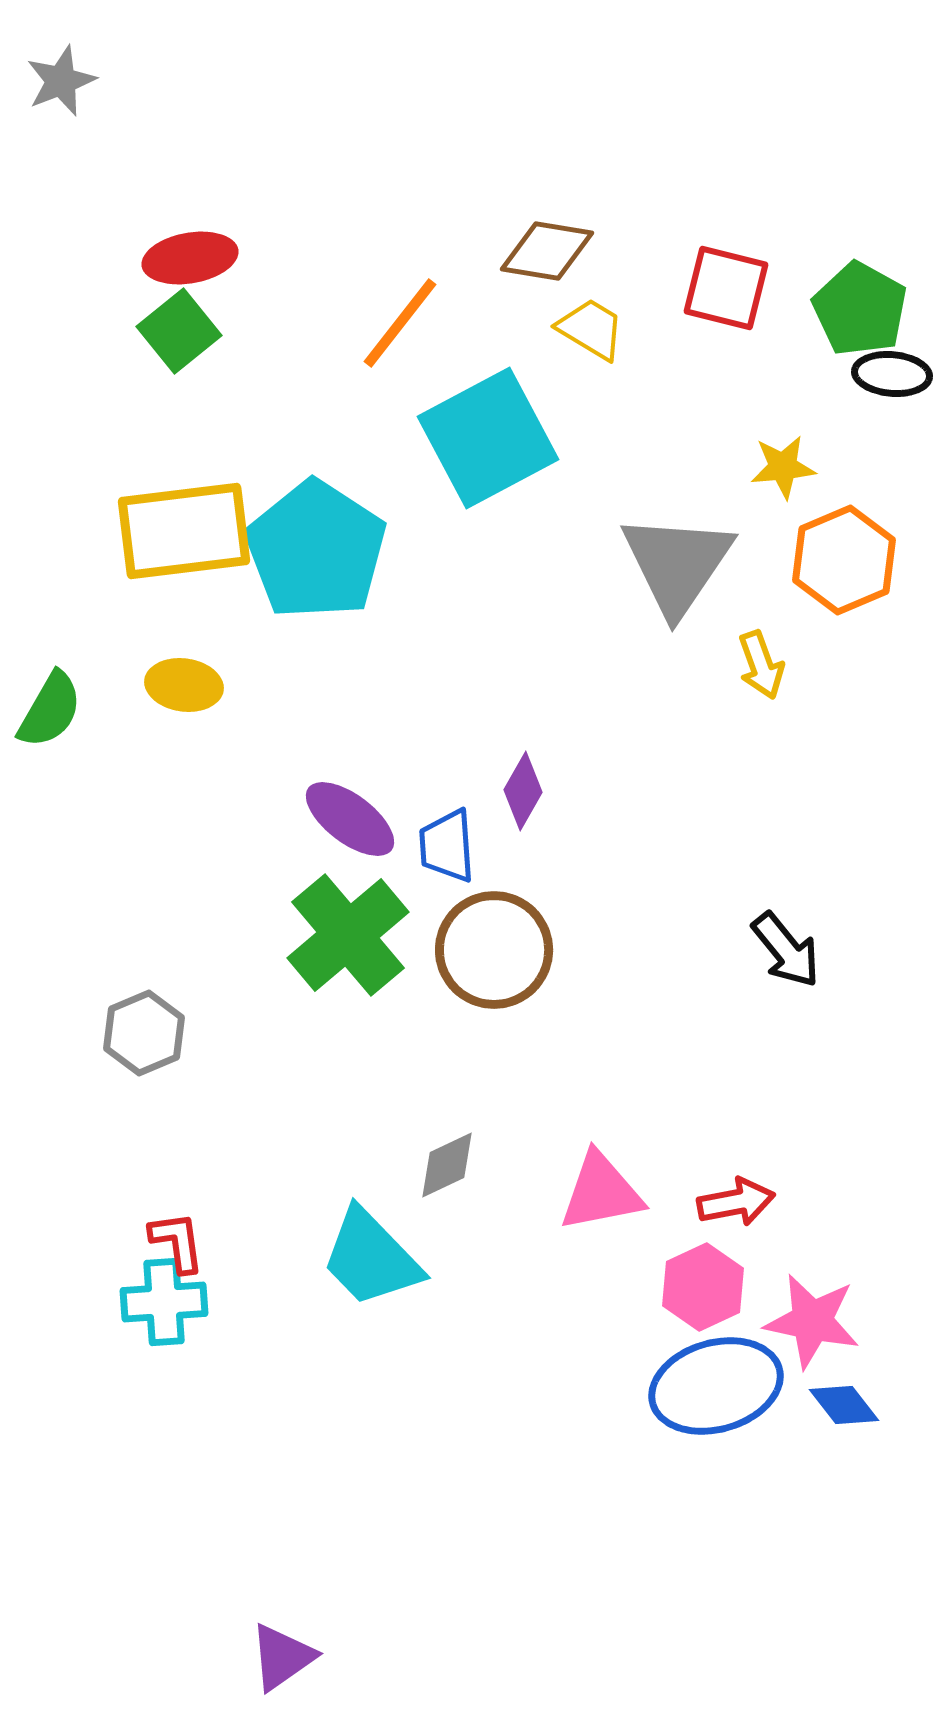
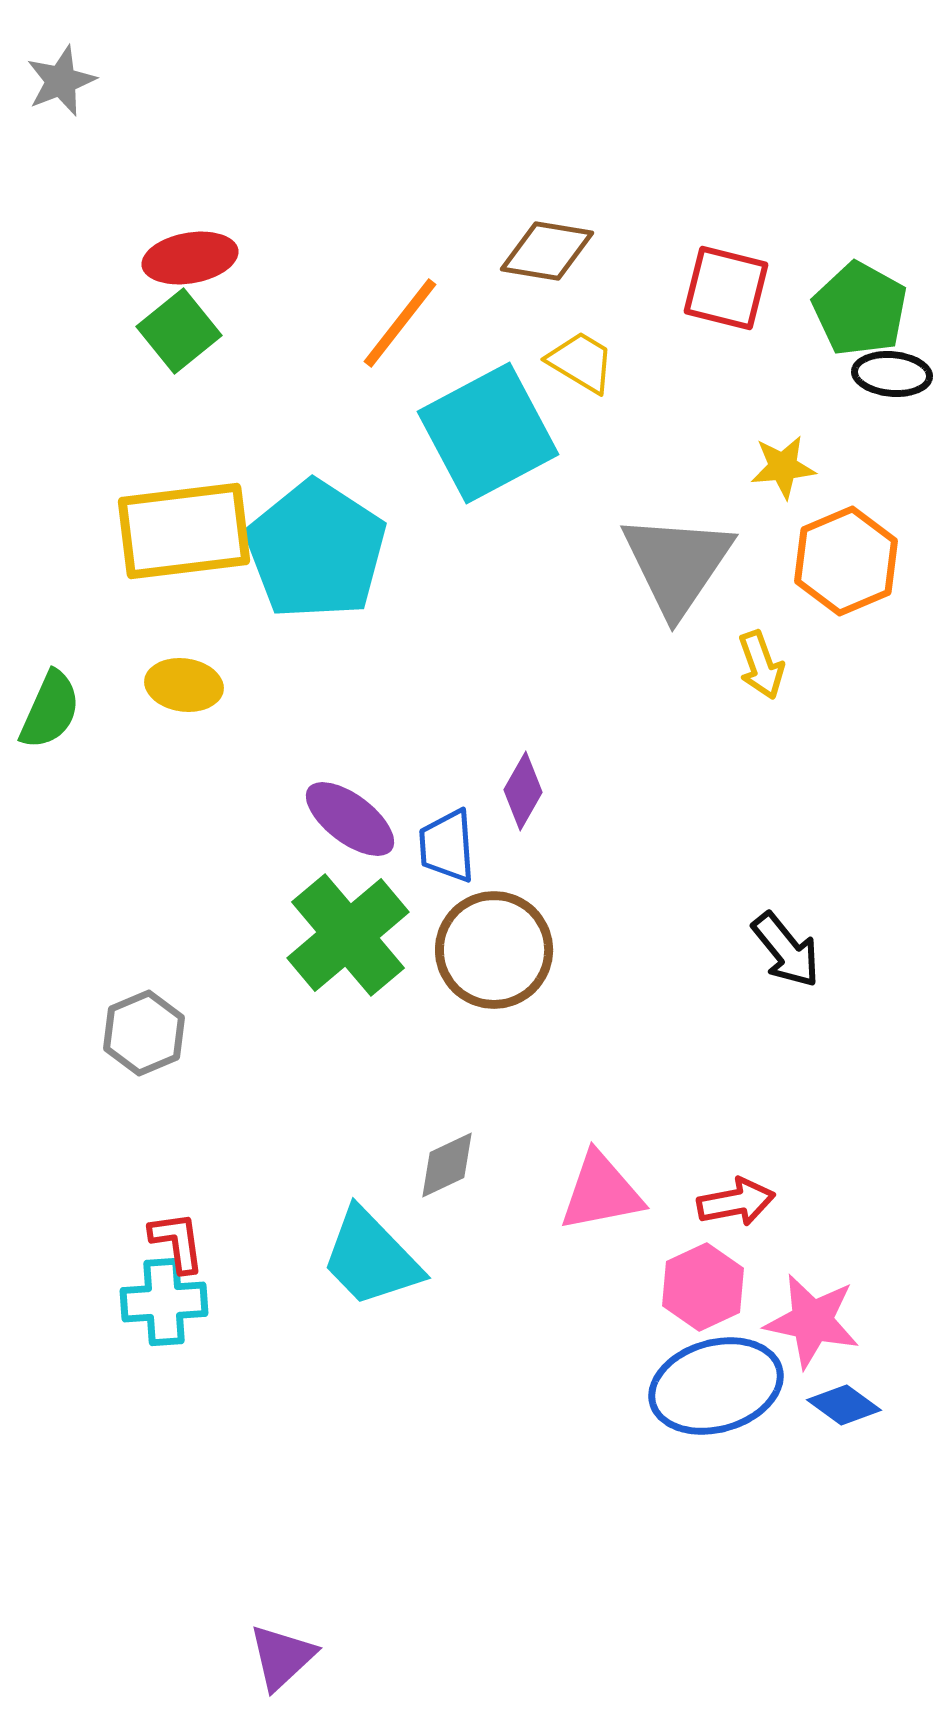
yellow trapezoid: moved 10 px left, 33 px down
cyan square: moved 5 px up
orange hexagon: moved 2 px right, 1 px down
green semicircle: rotated 6 degrees counterclockwise
blue diamond: rotated 16 degrees counterclockwise
purple triangle: rotated 8 degrees counterclockwise
